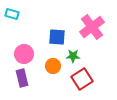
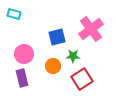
cyan rectangle: moved 2 px right
pink cross: moved 1 px left, 2 px down
blue square: rotated 18 degrees counterclockwise
